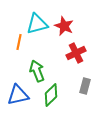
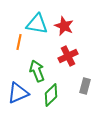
cyan triangle: rotated 25 degrees clockwise
red cross: moved 8 px left, 3 px down
blue triangle: moved 2 px up; rotated 10 degrees counterclockwise
